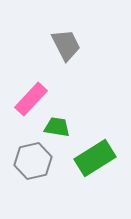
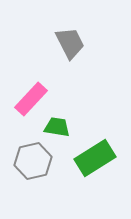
gray trapezoid: moved 4 px right, 2 px up
